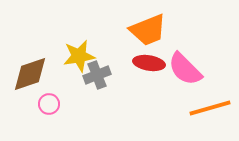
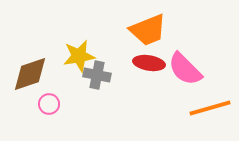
gray cross: rotated 32 degrees clockwise
